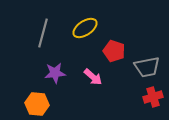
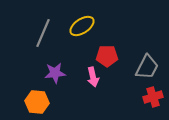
yellow ellipse: moved 3 px left, 2 px up
gray line: rotated 8 degrees clockwise
red pentagon: moved 7 px left, 5 px down; rotated 20 degrees counterclockwise
gray trapezoid: rotated 52 degrees counterclockwise
pink arrow: rotated 36 degrees clockwise
orange hexagon: moved 2 px up
